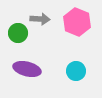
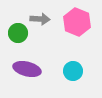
cyan circle: moved 3 px left
